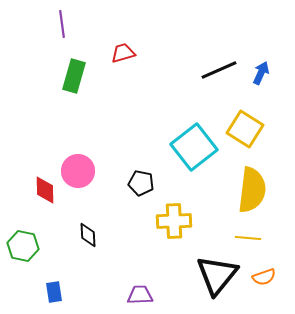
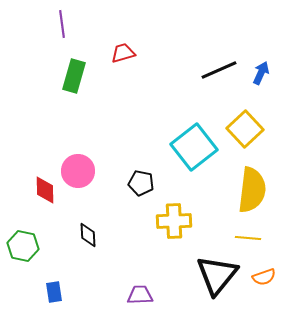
yellow square: rotated 15 degrees clockwise
